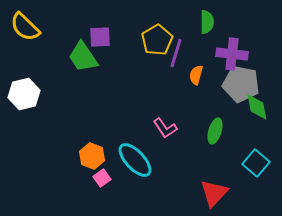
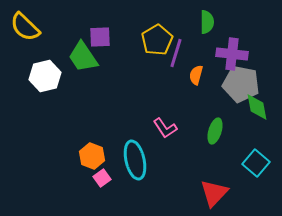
white hexagon: moved 21 px right, 18 px up
cyan ellipse: rotated 30 degrees clockwise
